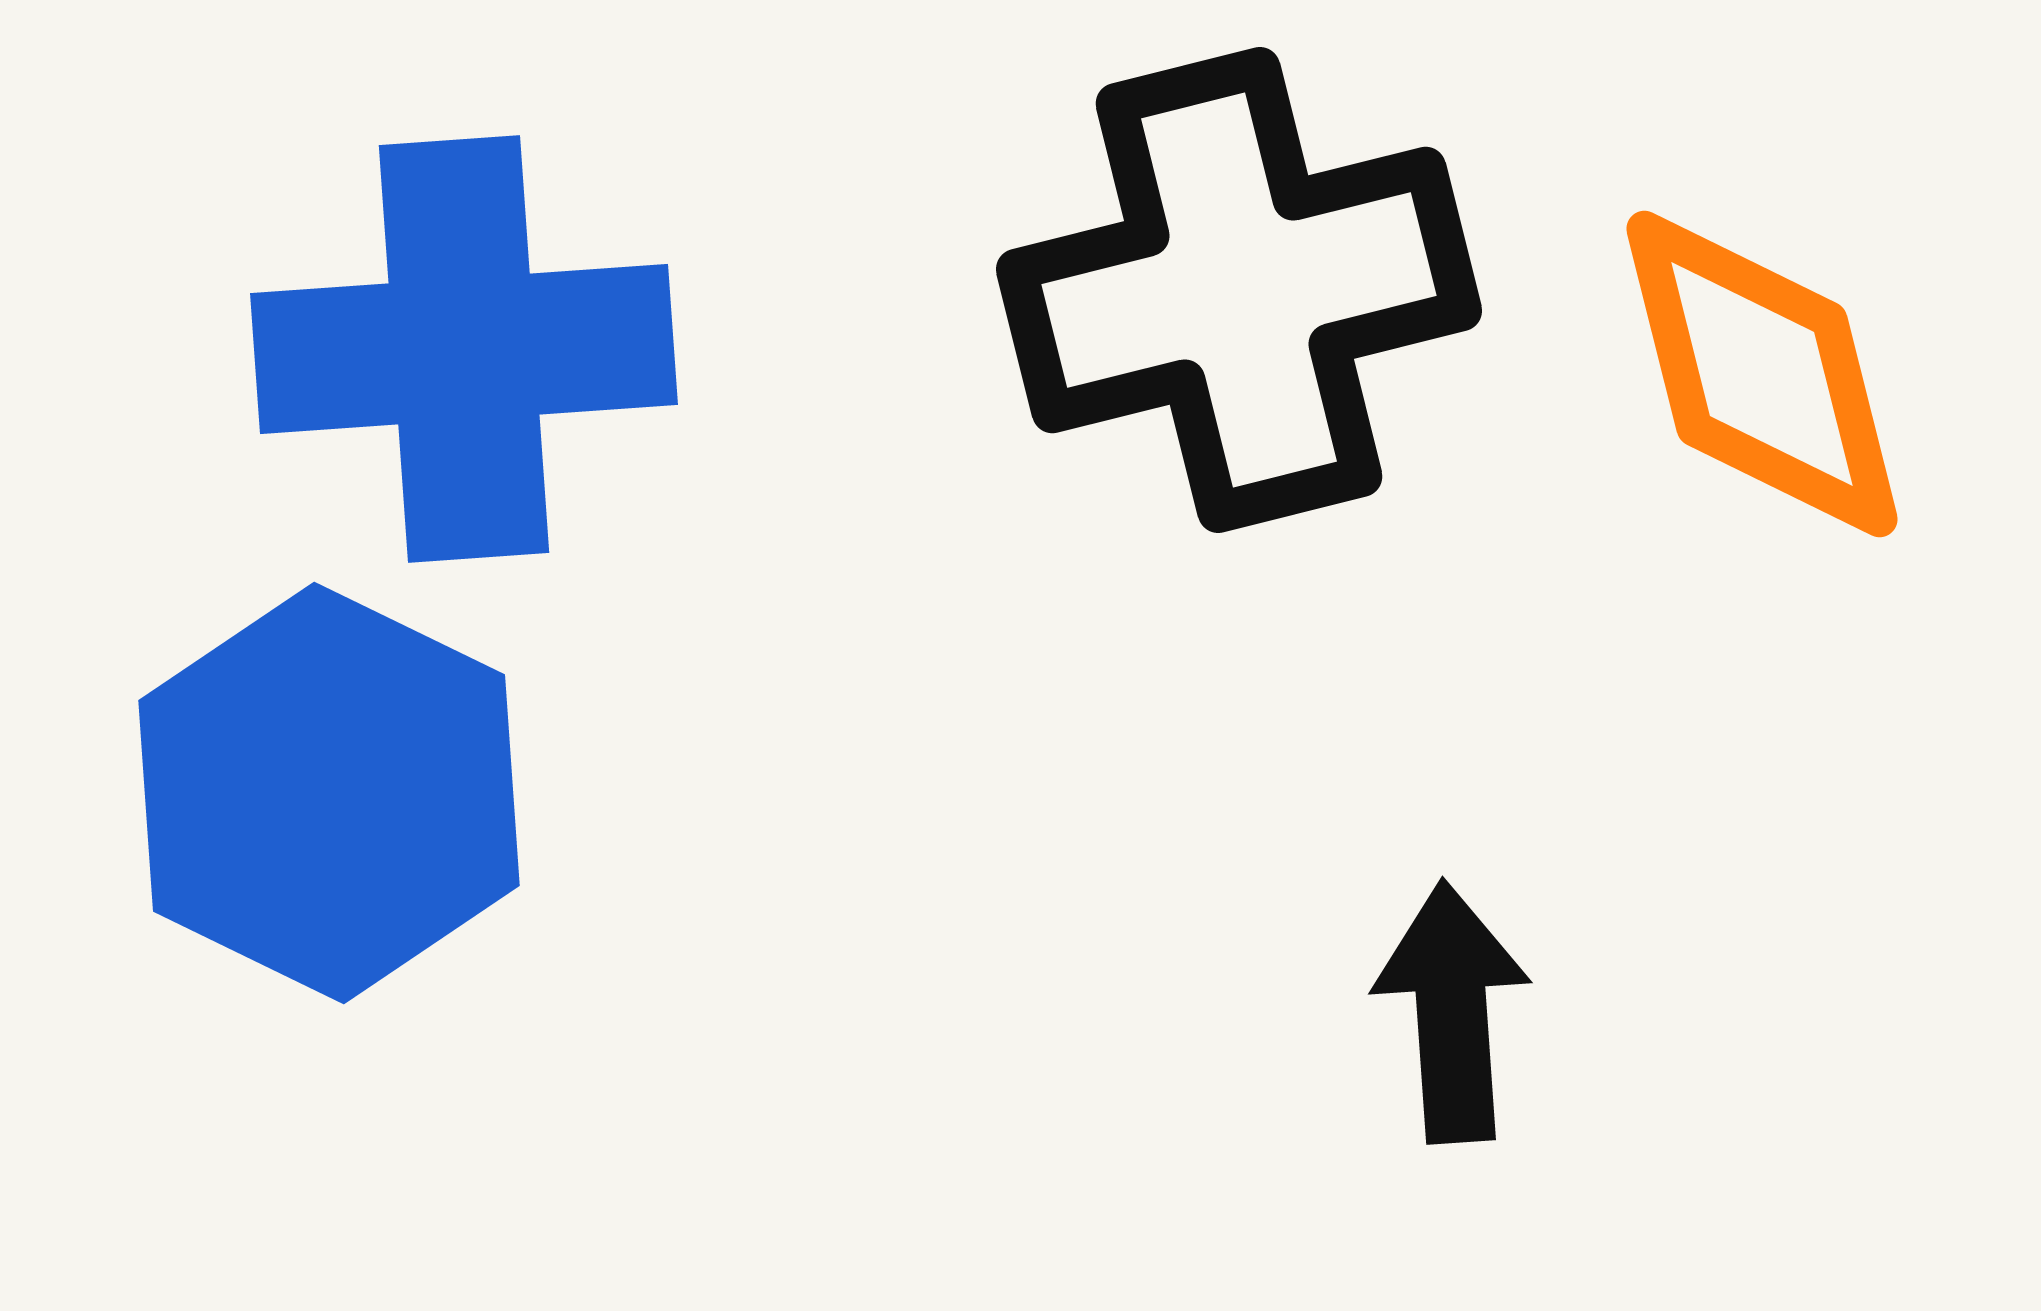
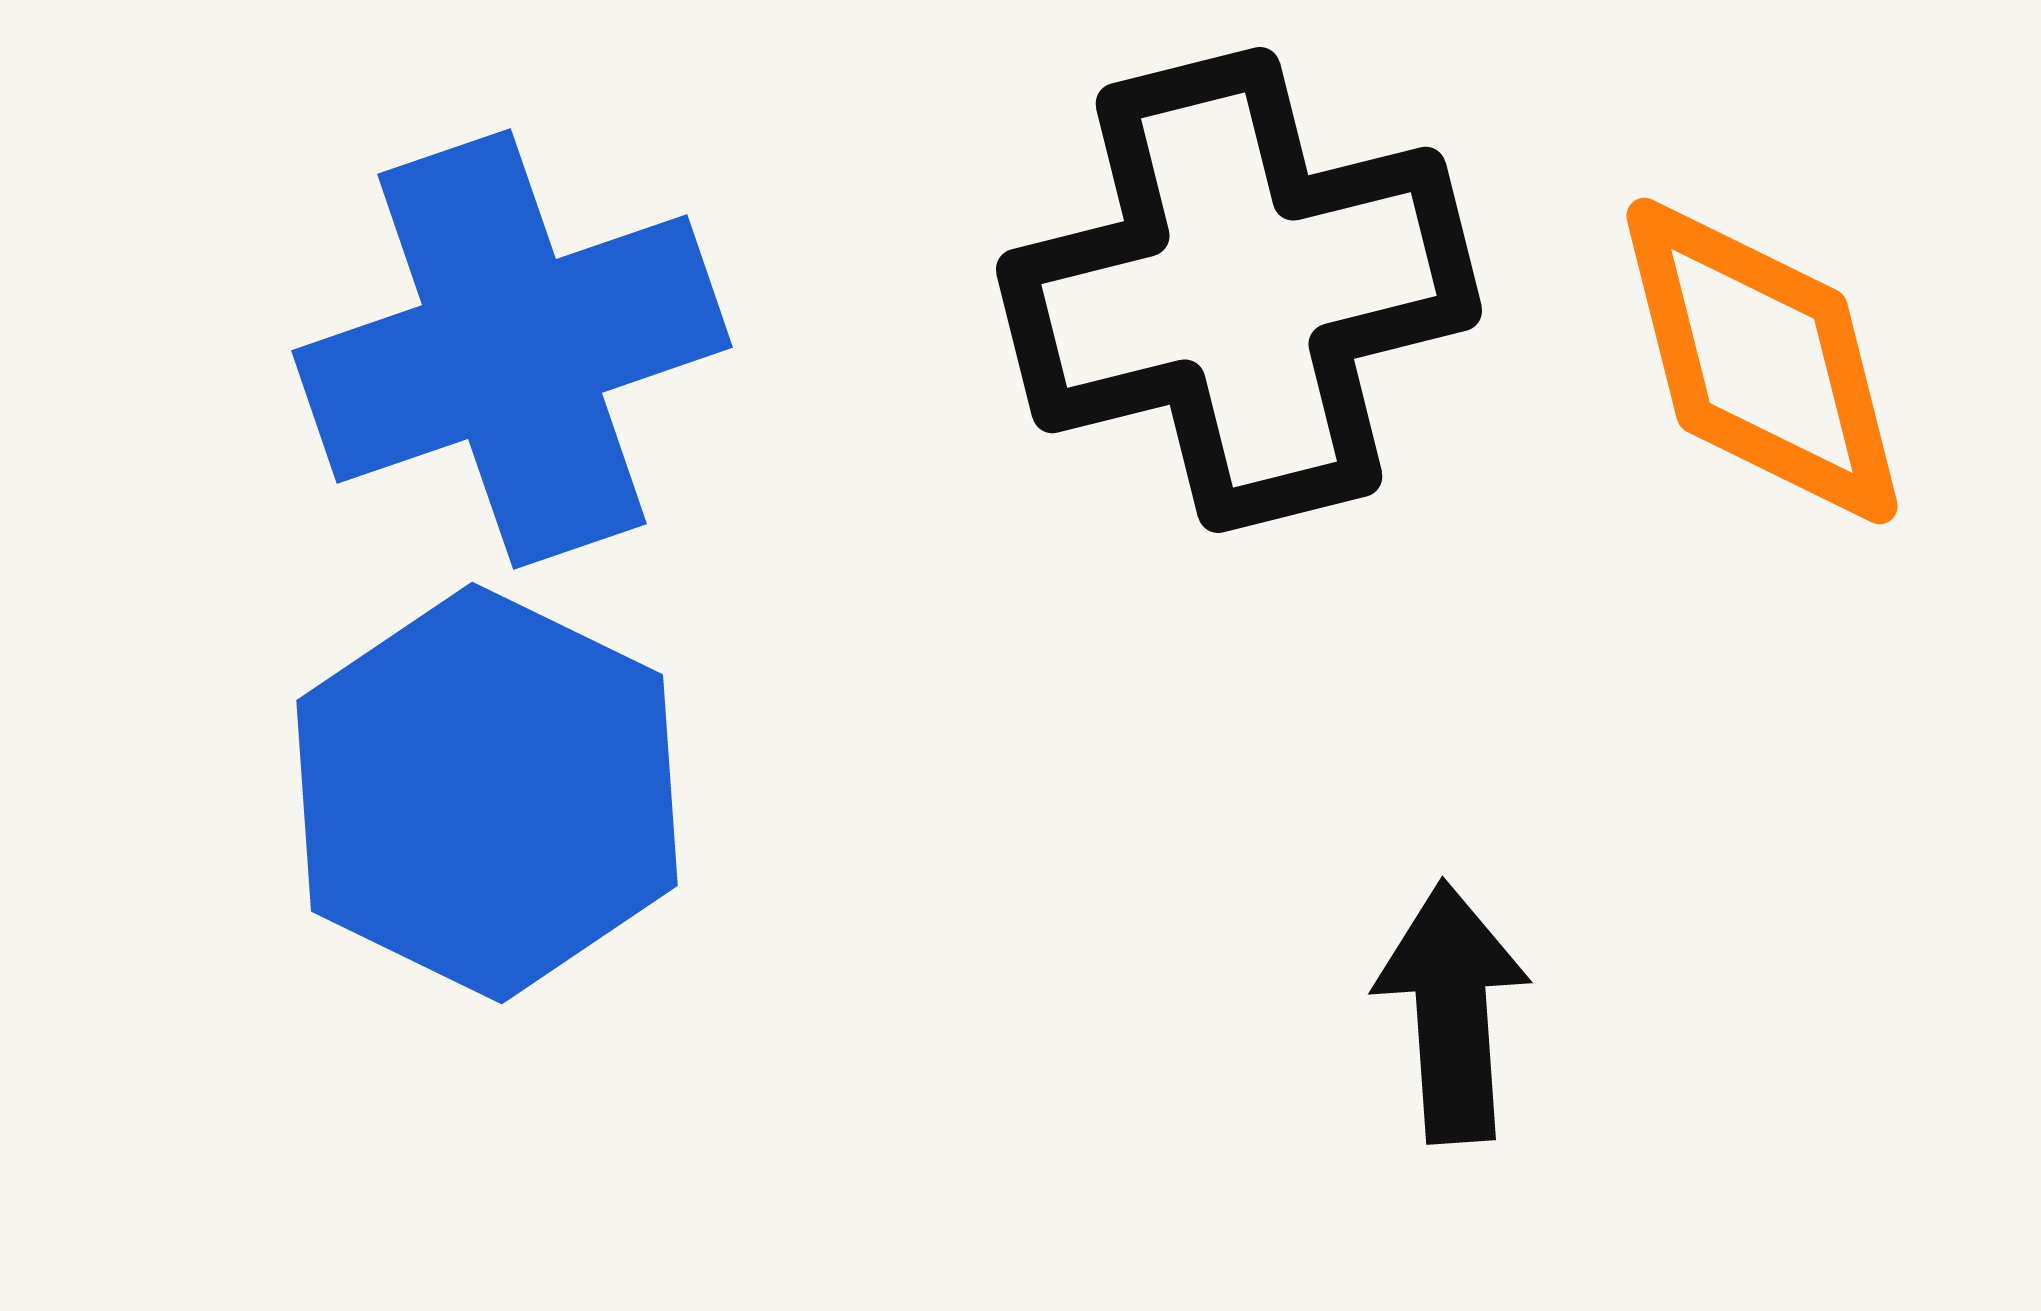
blue cross: moved 48 px right; rotated 15 degrees counterclockwise
orange diamond: moved 13 px up
blue hexagon: moved 158 px right
